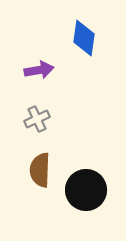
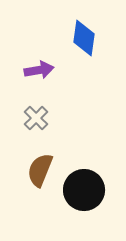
gray cross: moved 1 px left, 1 px up; rotated 20 degrees counterclockwise
brown semicircle: rotated 20 degrees clockwise
black circle: moved 2 px left
